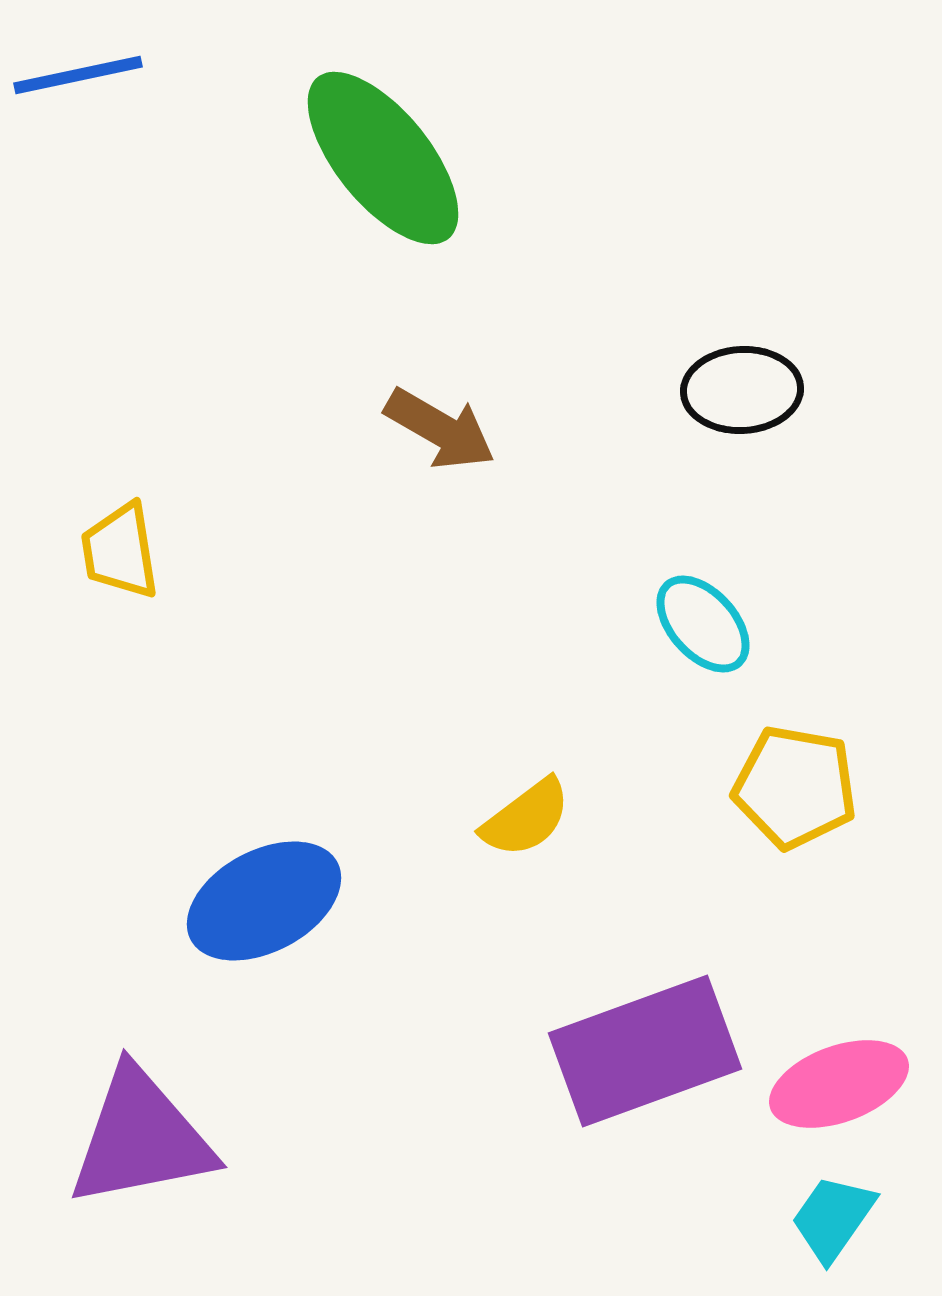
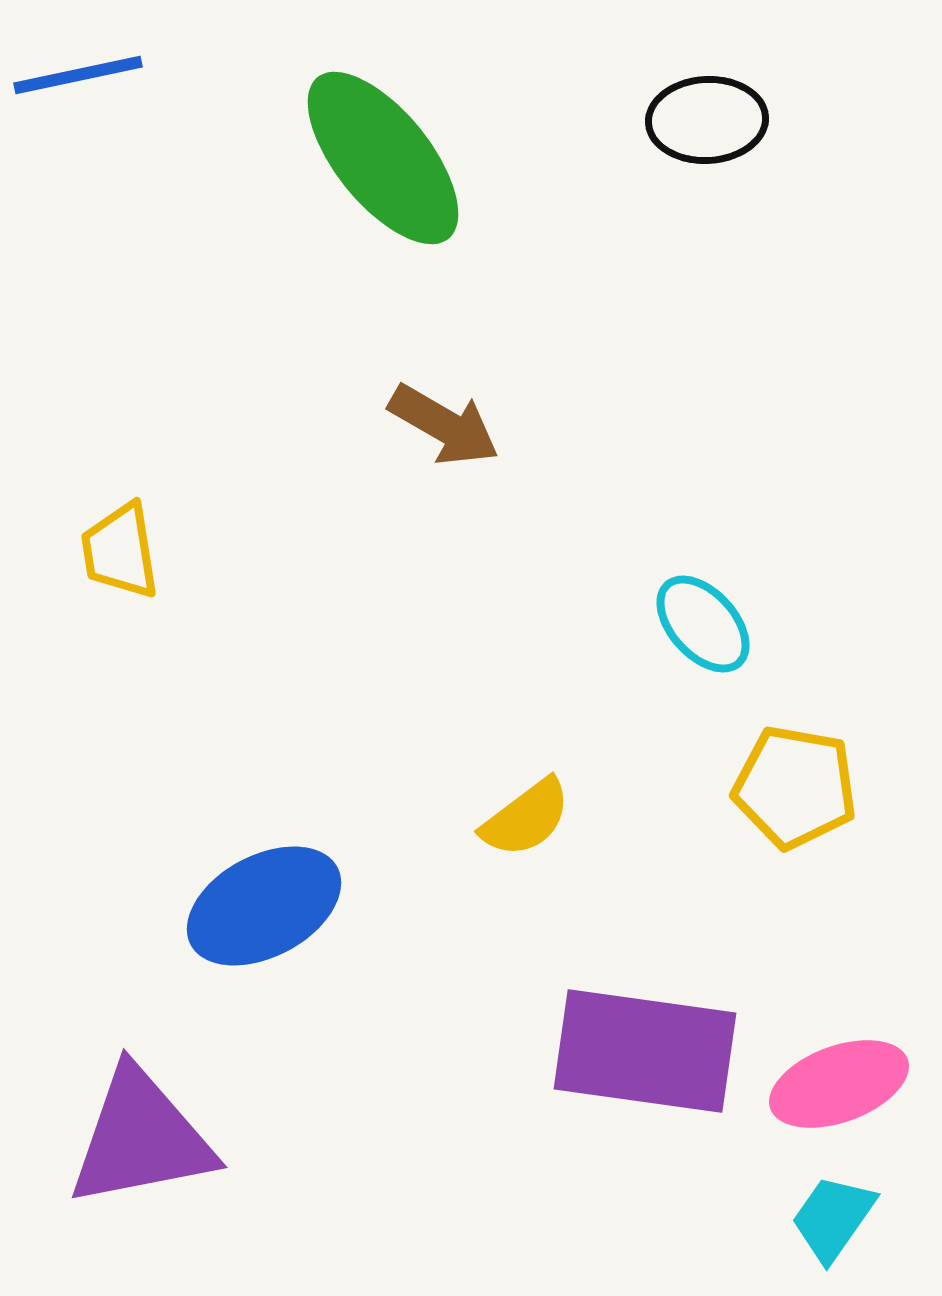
black ellipse: moved 35 px left, 270 px up
brown arrow: moved 4 px right, 4 px up
blue ellipse: moved 5 px down
purple rectangle: rotated 28 degrees clockwise
